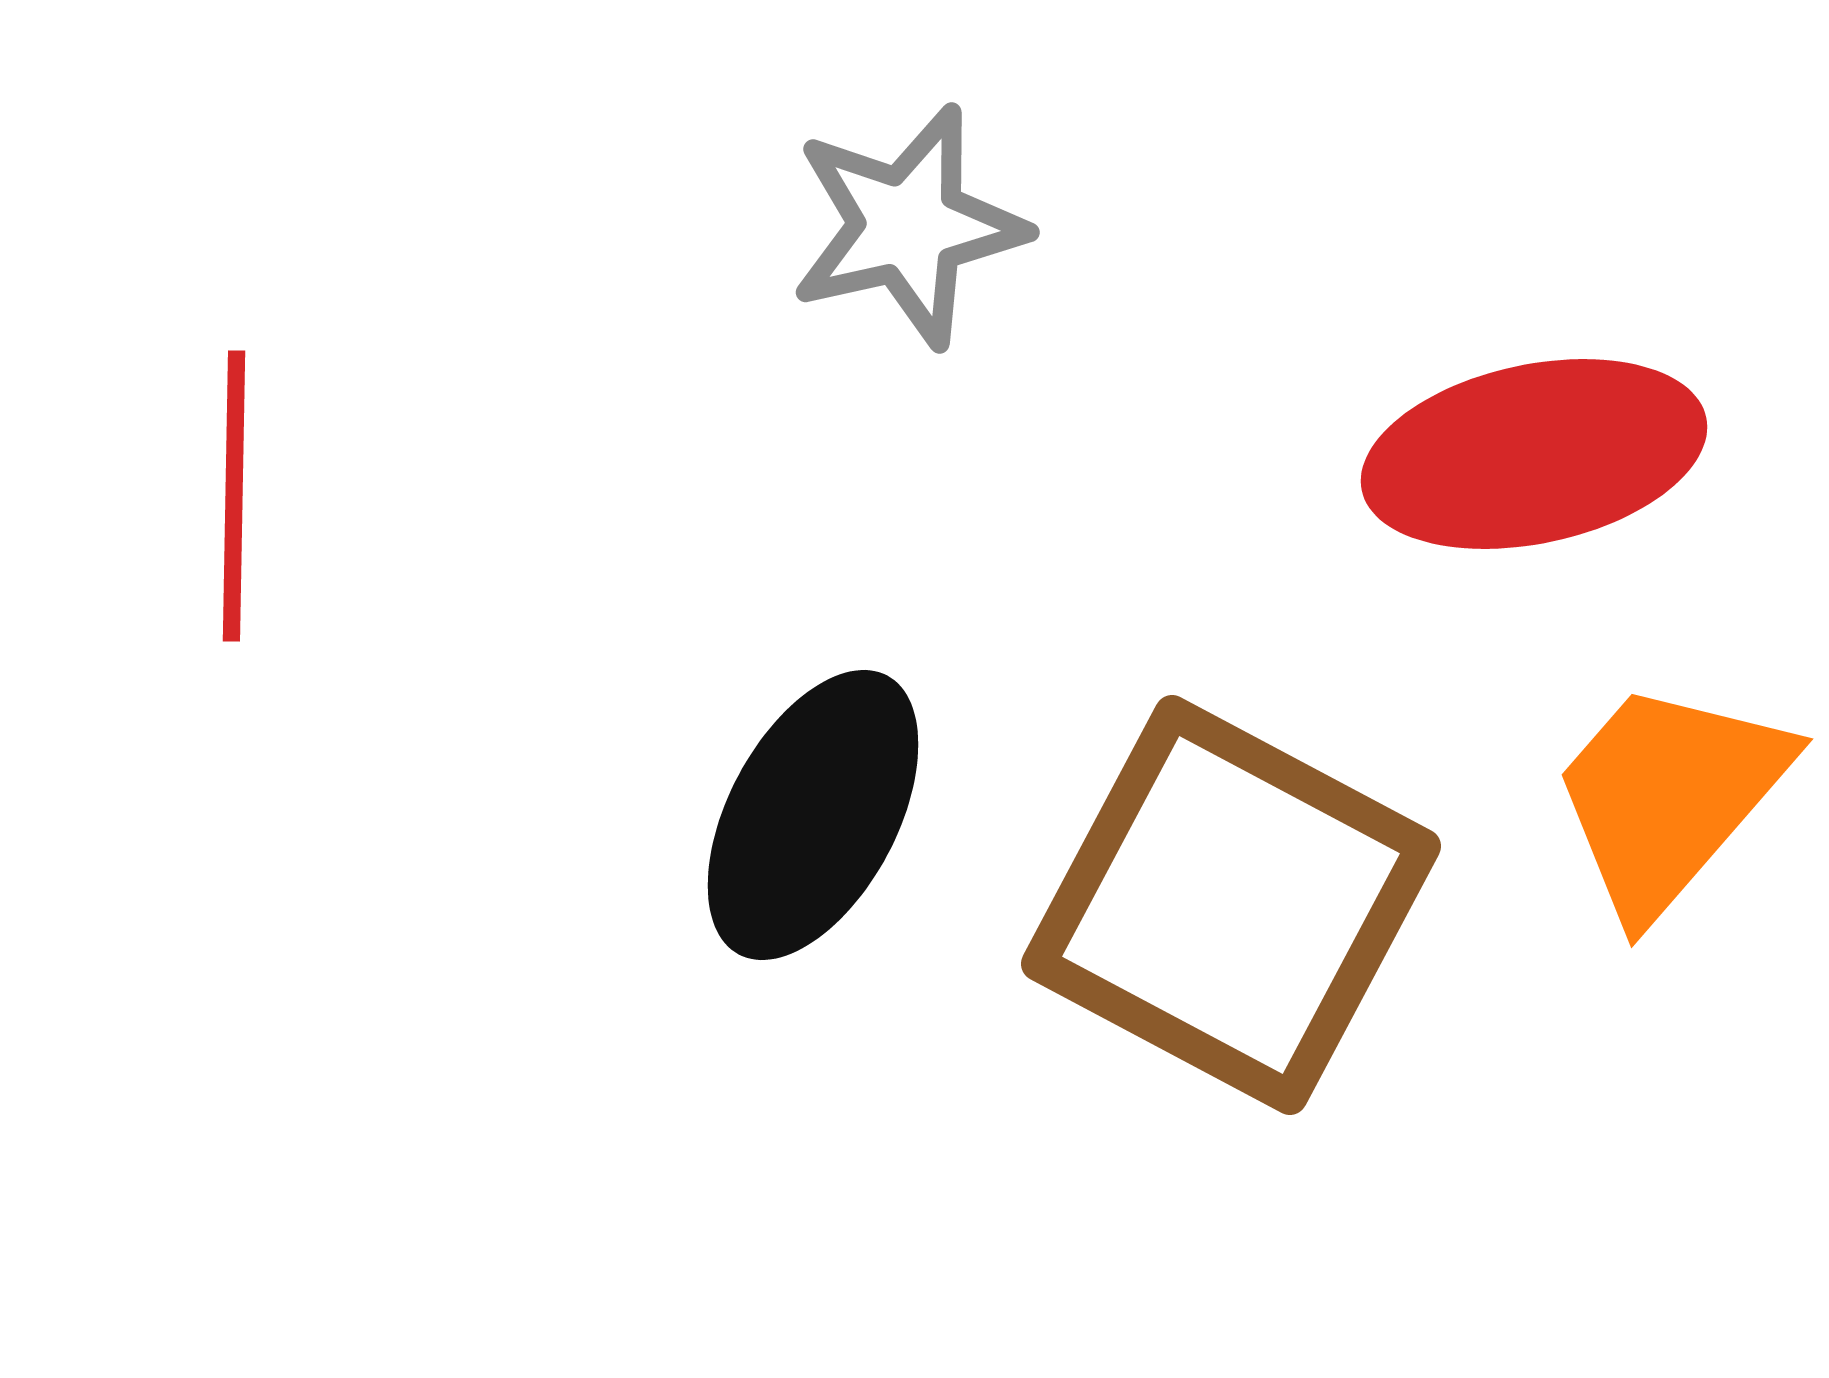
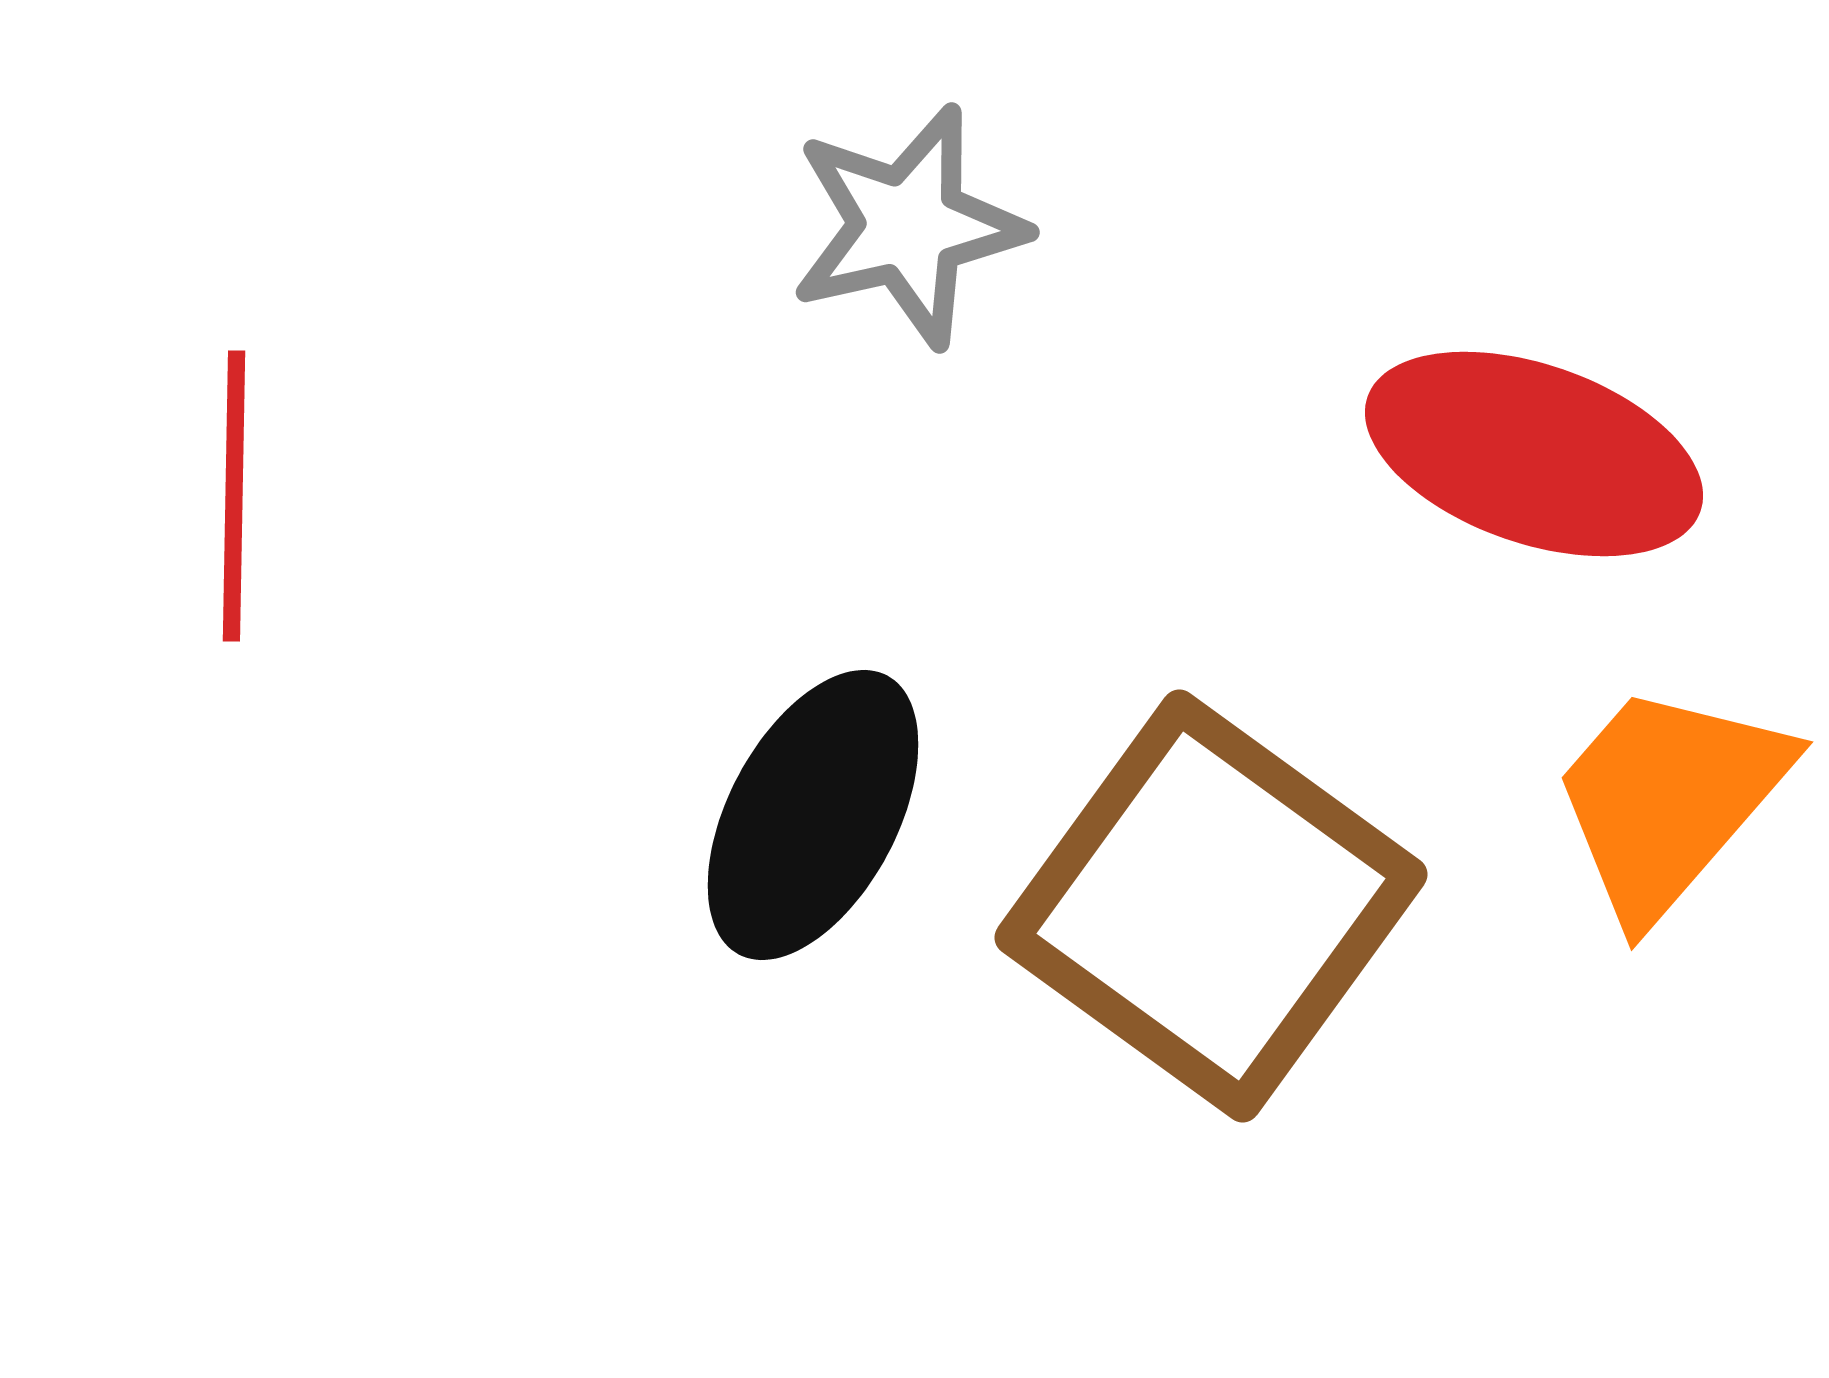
red ellipse: rotated 31 degrees clockwise
orange trapezoid: moved 3 px down
brown square: moved 20 px left, 1 px down; rotated 8 degrees clockwise
